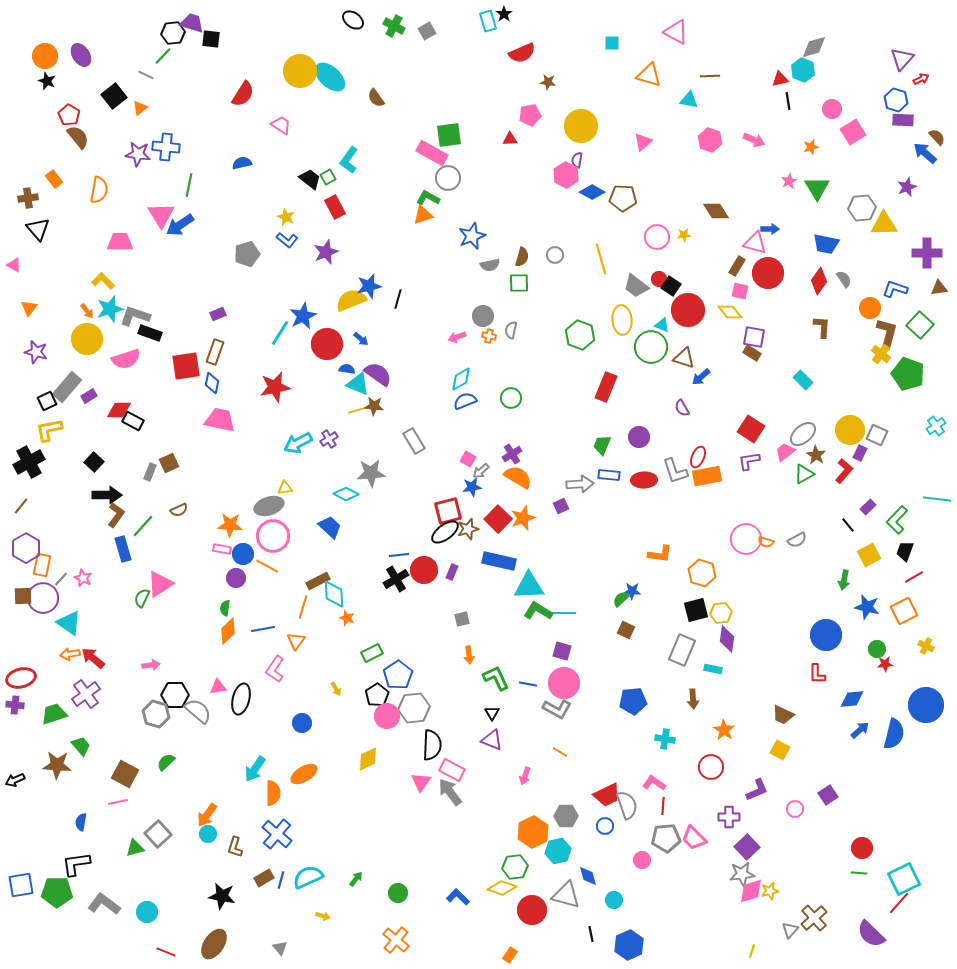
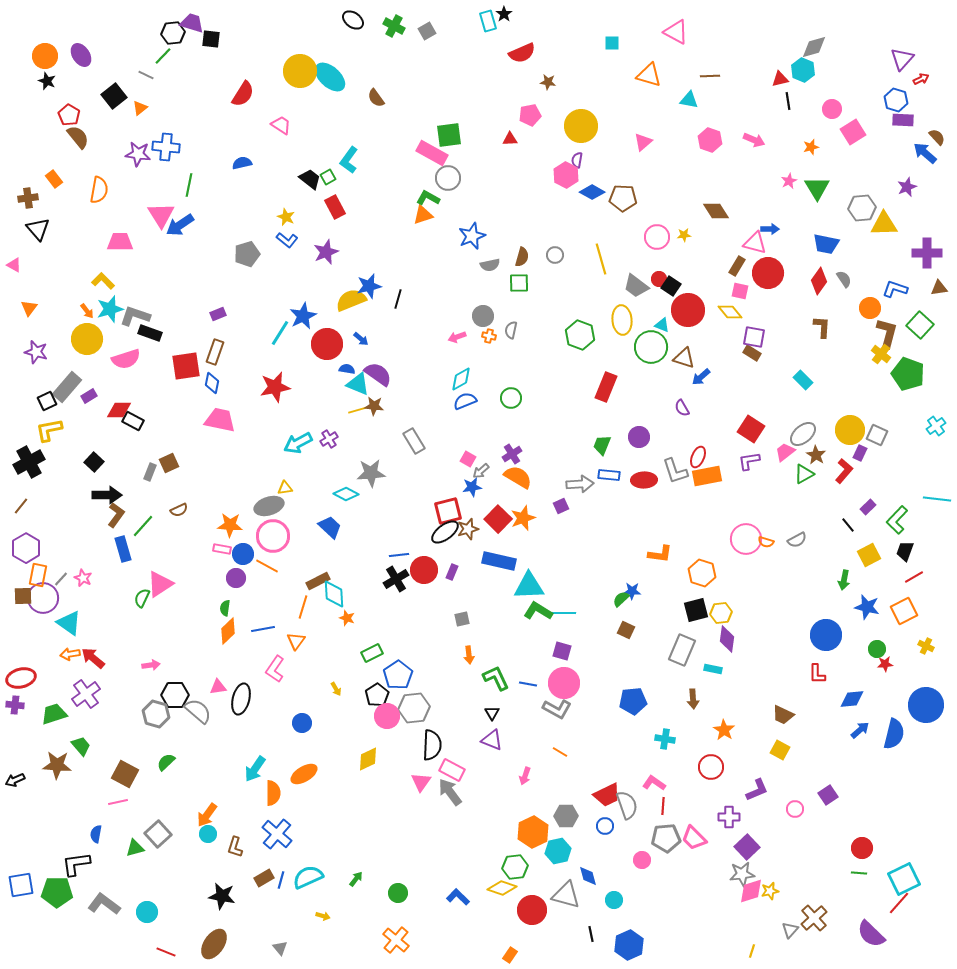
orange rectangle at (42, 565): moved 4 px left, 10 px down
blue semicircle at (81, 822): moved 15 px right, 12 px down
